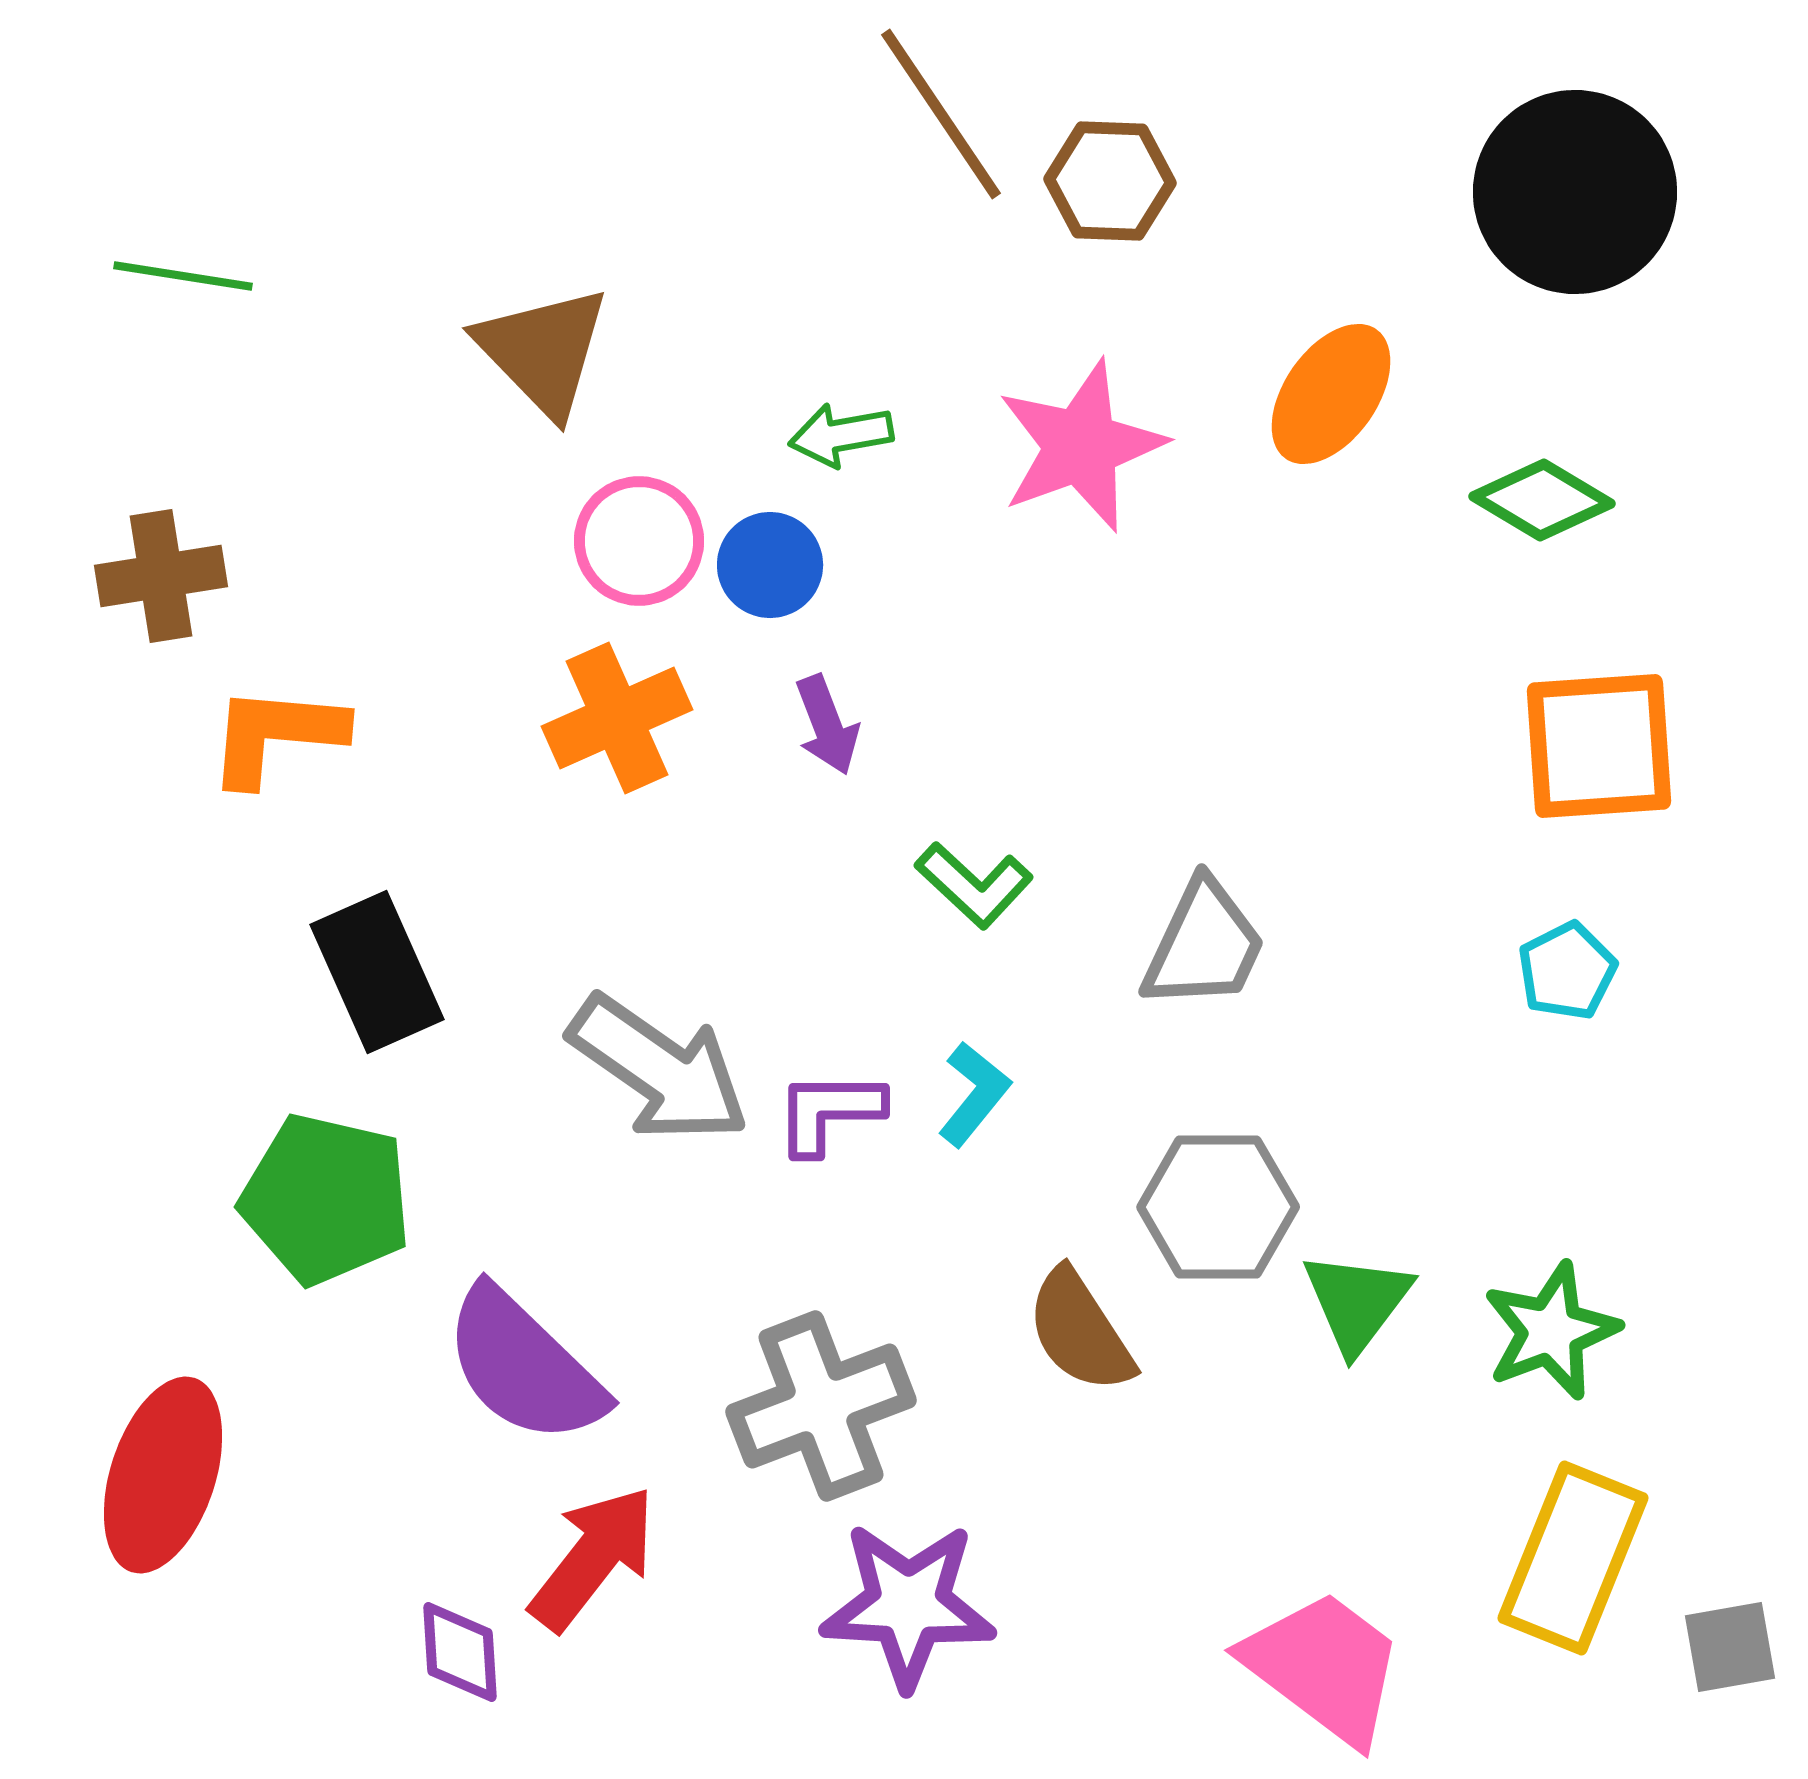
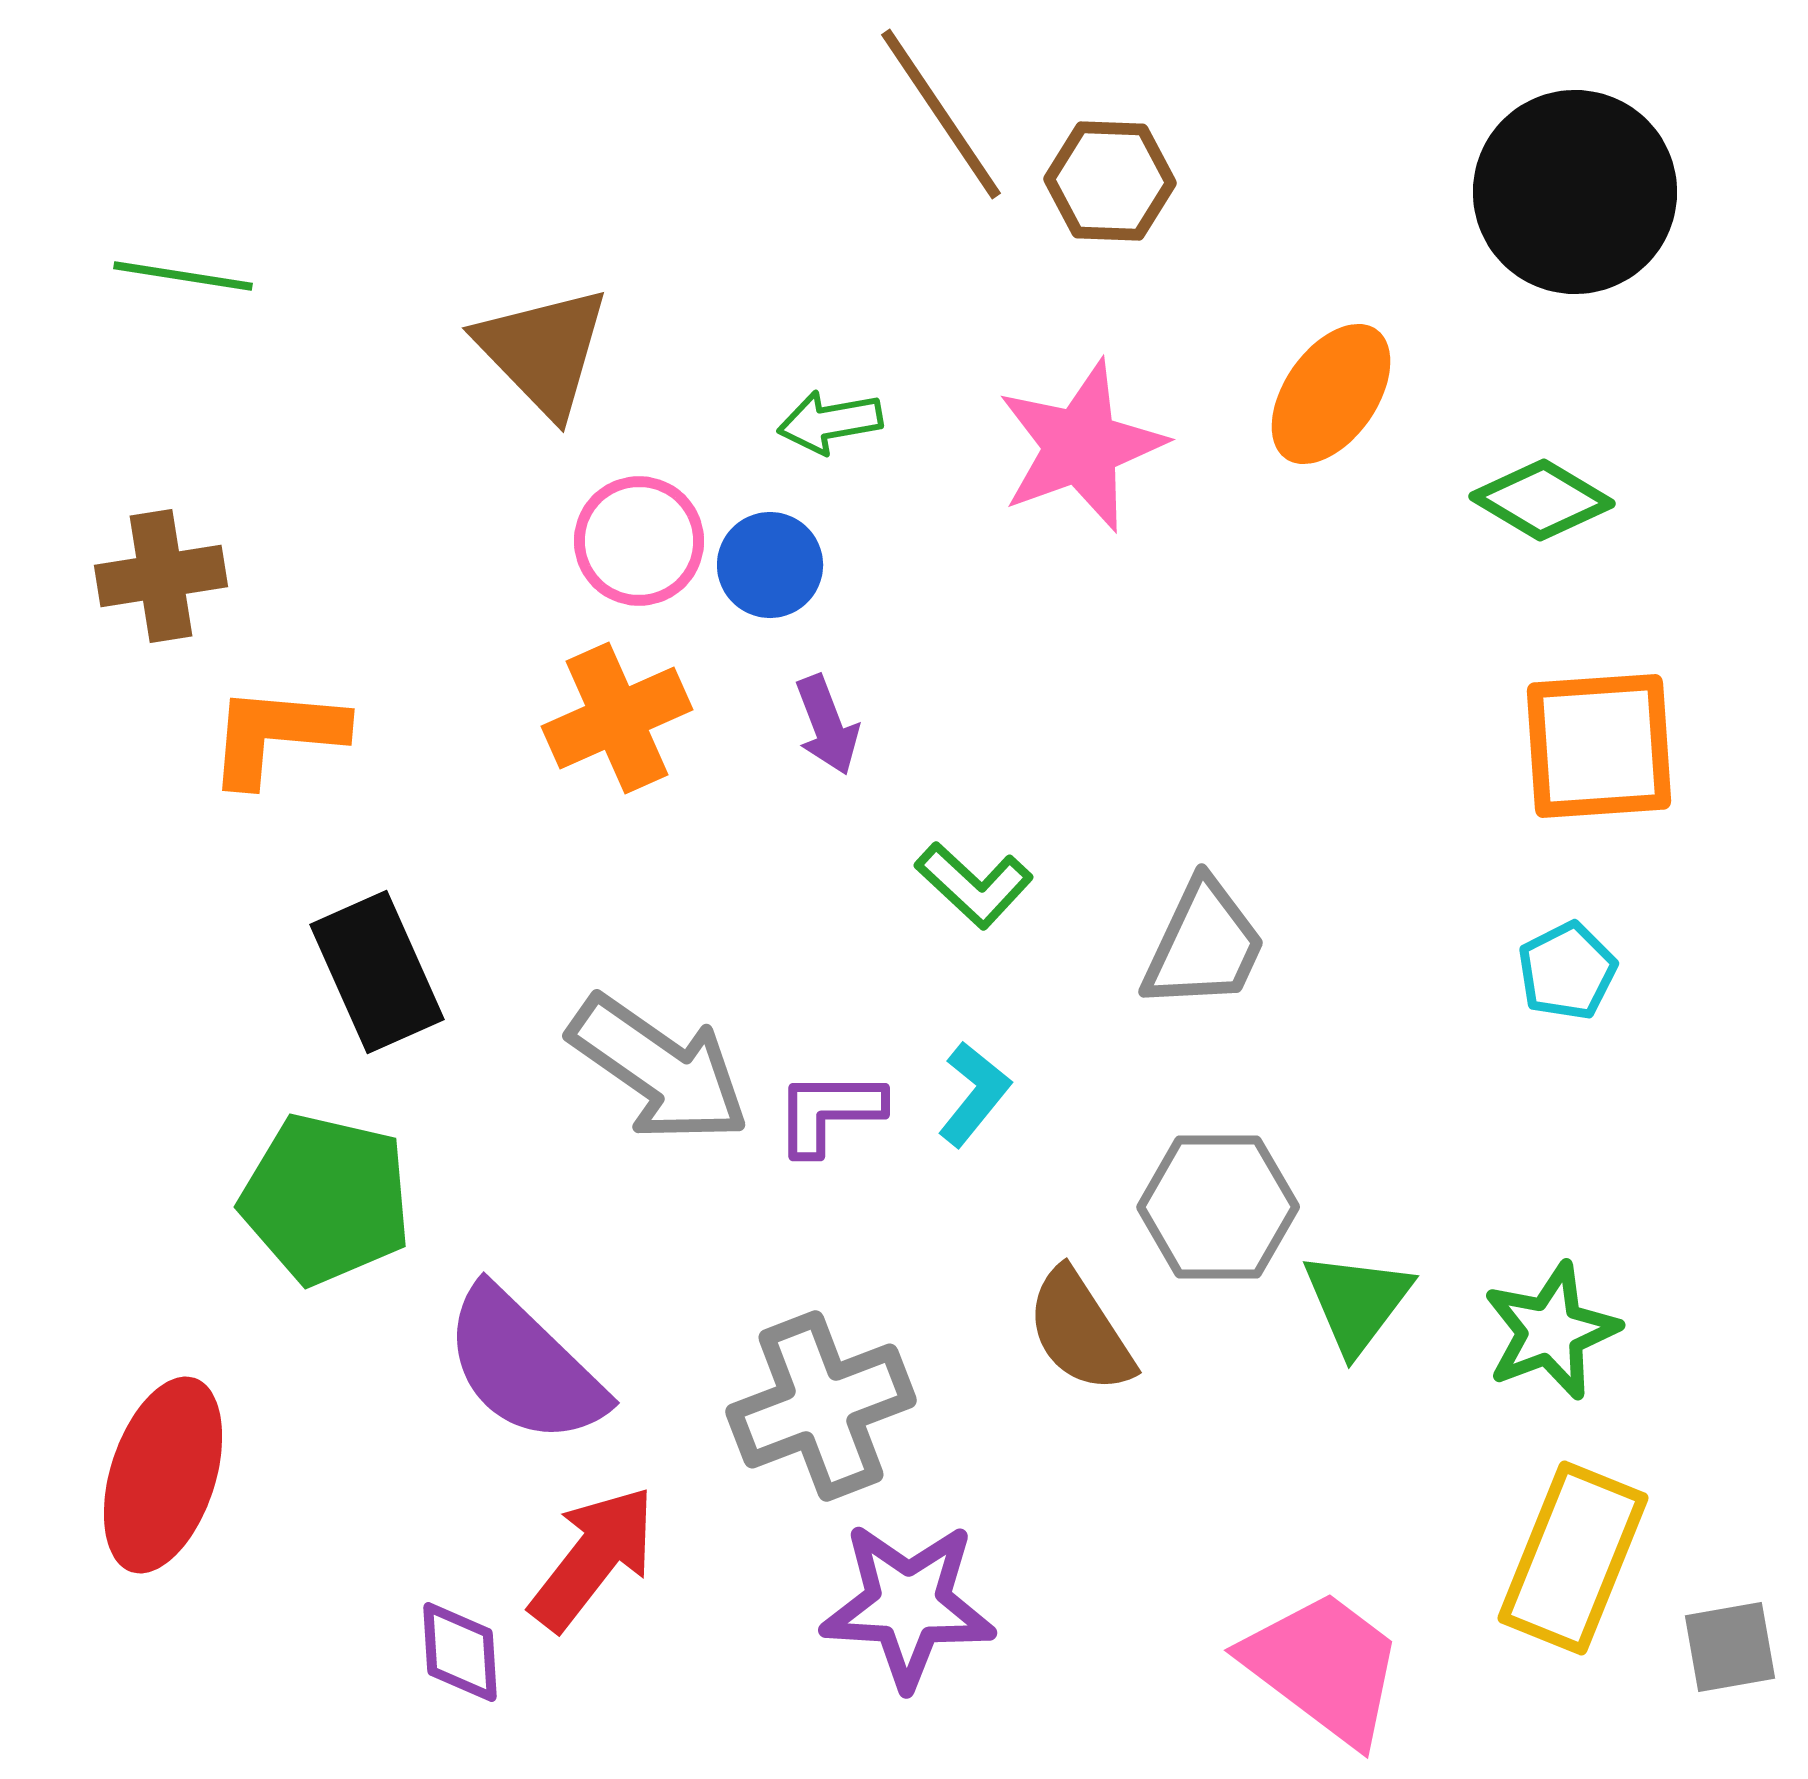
green arrow: moved 11 px left, 13 px up
